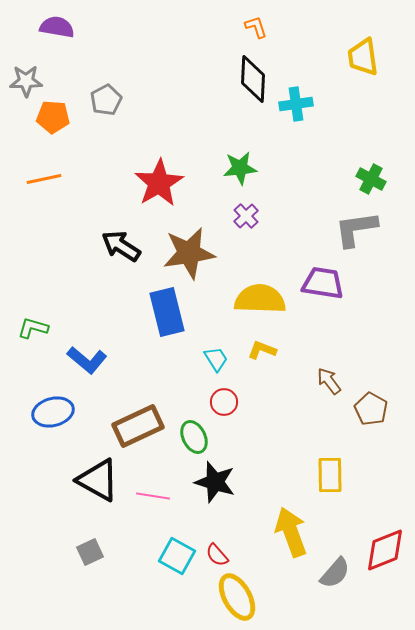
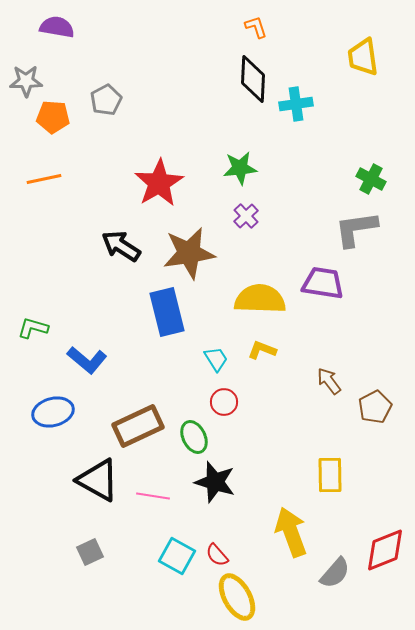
brown pentagon: moved 4 px right, 2 px up; rotated 16 degrees clockwise
